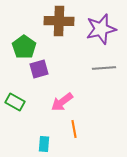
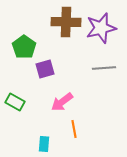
brown cross: moved 7 px right, 1 px down
purple star: moved 1 px up
purple square: moved 6 px right
